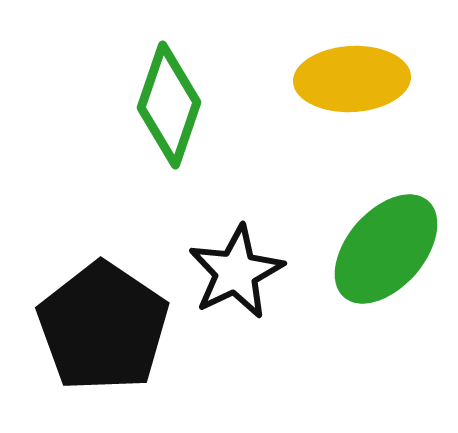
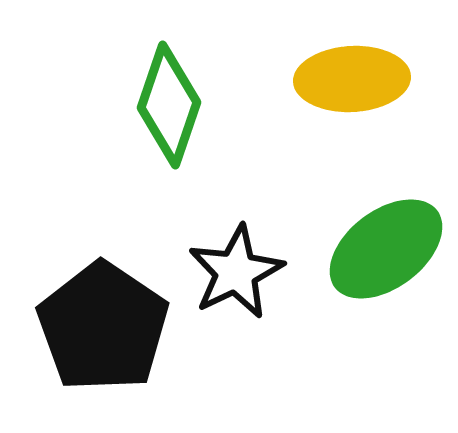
green ellipse: rotated 12 degrees clockwise
